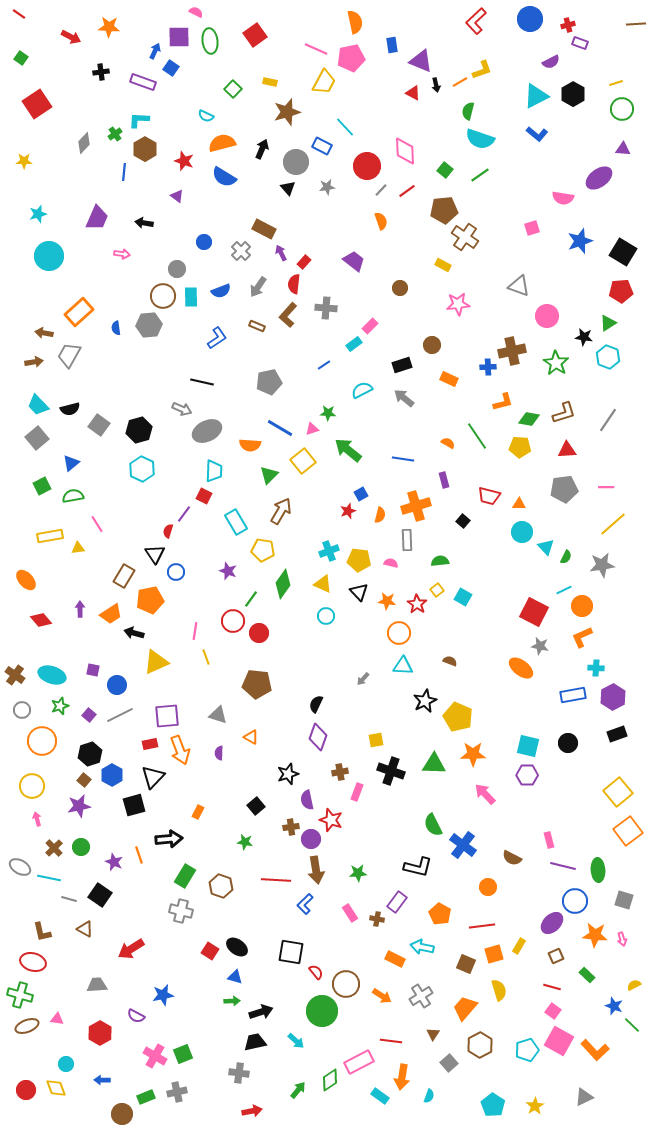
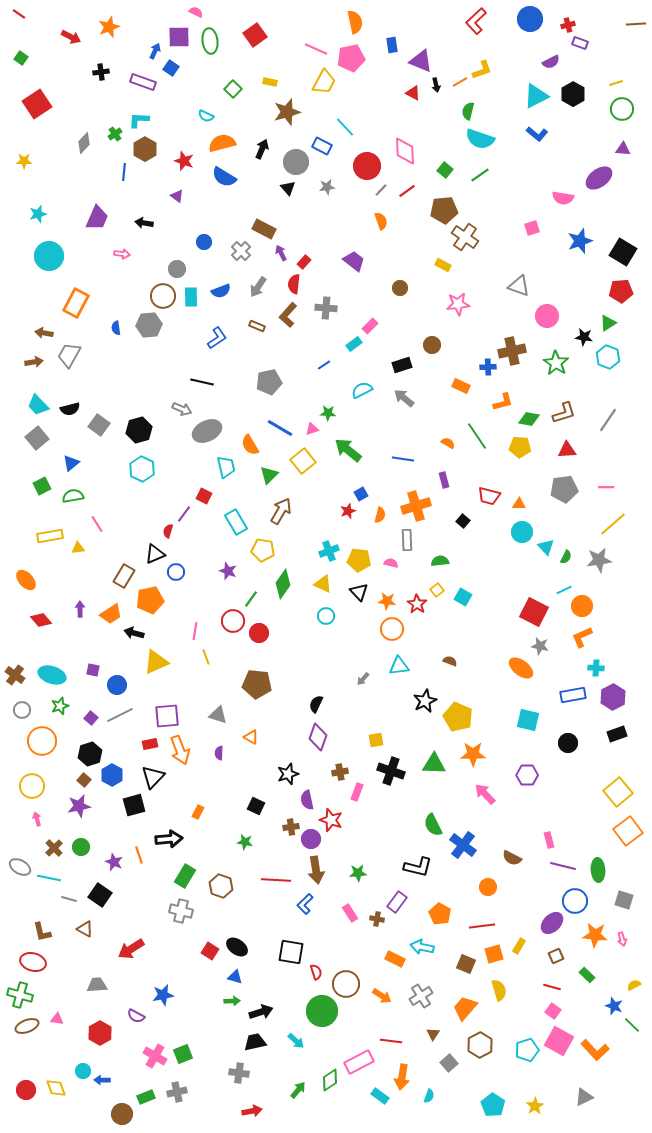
orange star at (109, 27): rotated 25 degrees counterclockwise
orange rectangle at (79, 312): moved 3 px left, 9 px up; rotated 20 degrees counterclockwise
orange rectangle at (449, 379): moved 12 px right, 7 px down
orange semicircle at (250, 445): rotated 55 degrees clockwise
cyan trapezoid at (214, 471): moved 12 px right, 4 px up; rotated 15 degrees counterclockwise
black triangle at (155, 554): rotated 40 degrees clockwise
gray star at (602, 565): moved 3 px left, 5 px up
orange circle at (399, 633): moved 7 px left, 4 px up
cyan triangle at (403, 666): moved 4 px left; rotated 10 degrees counterclockwise
purple square at (89, 715): moved 2 px right, 3 px down
cyan square at (528, 746): moved 26 px up
black square at (256, 806): rotated 24 degrees counterclockwise
red semicircle at (316, 972): rotated 21 degrees clockwise
cyan circle at (66, 1064): moved 17 px right, 7 px down
